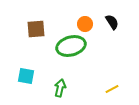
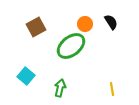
black semicircle: moved 1 px left
brown square: moved 2 px up; rotated 24 degrees counterclockwise
green ellipse: rotated 24 degrees counterclockwise
cyan square: rotated 30 degrees clockwise
yellow line: rotated 72 degrees counterclockwise
